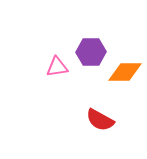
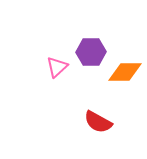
pink triangle: rotated 35 degrees counterclockwise
red semicircle: moved 2 px left, 2 px down
